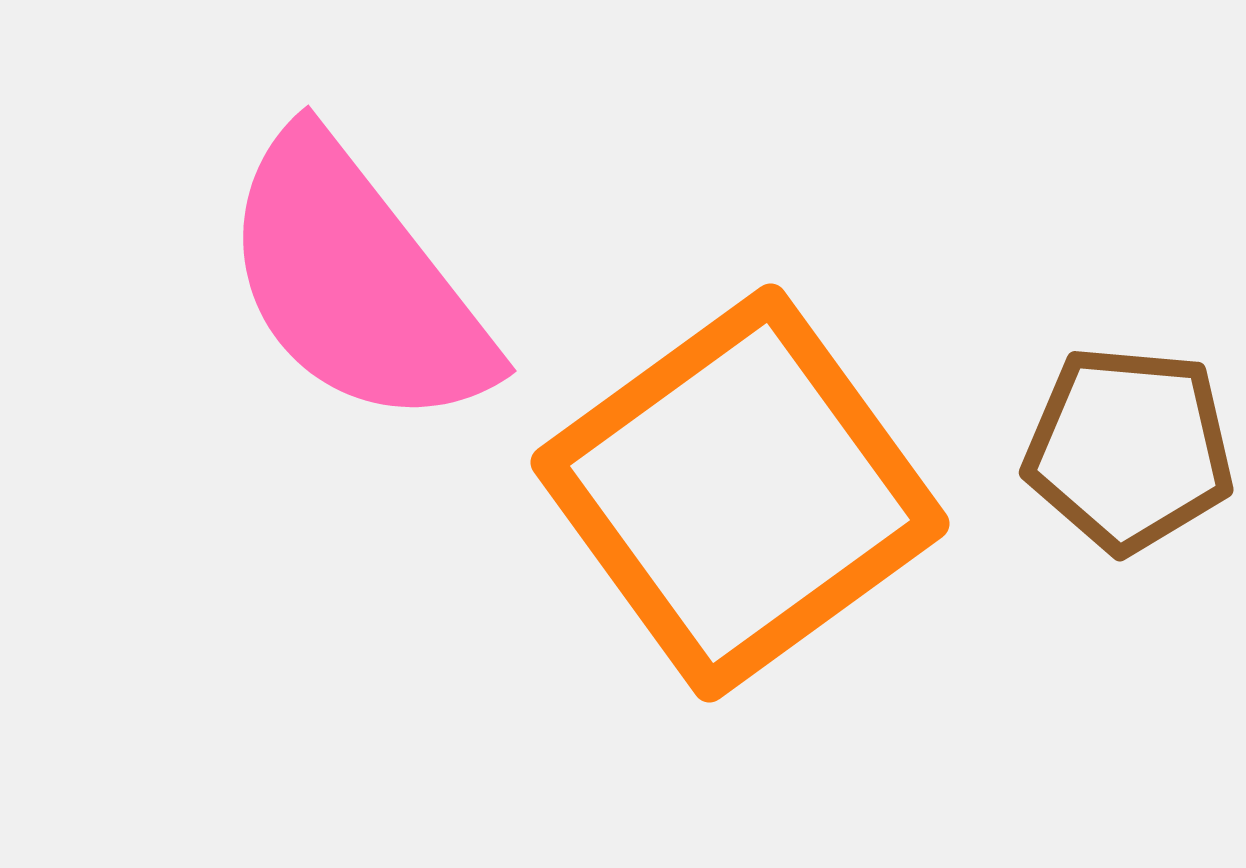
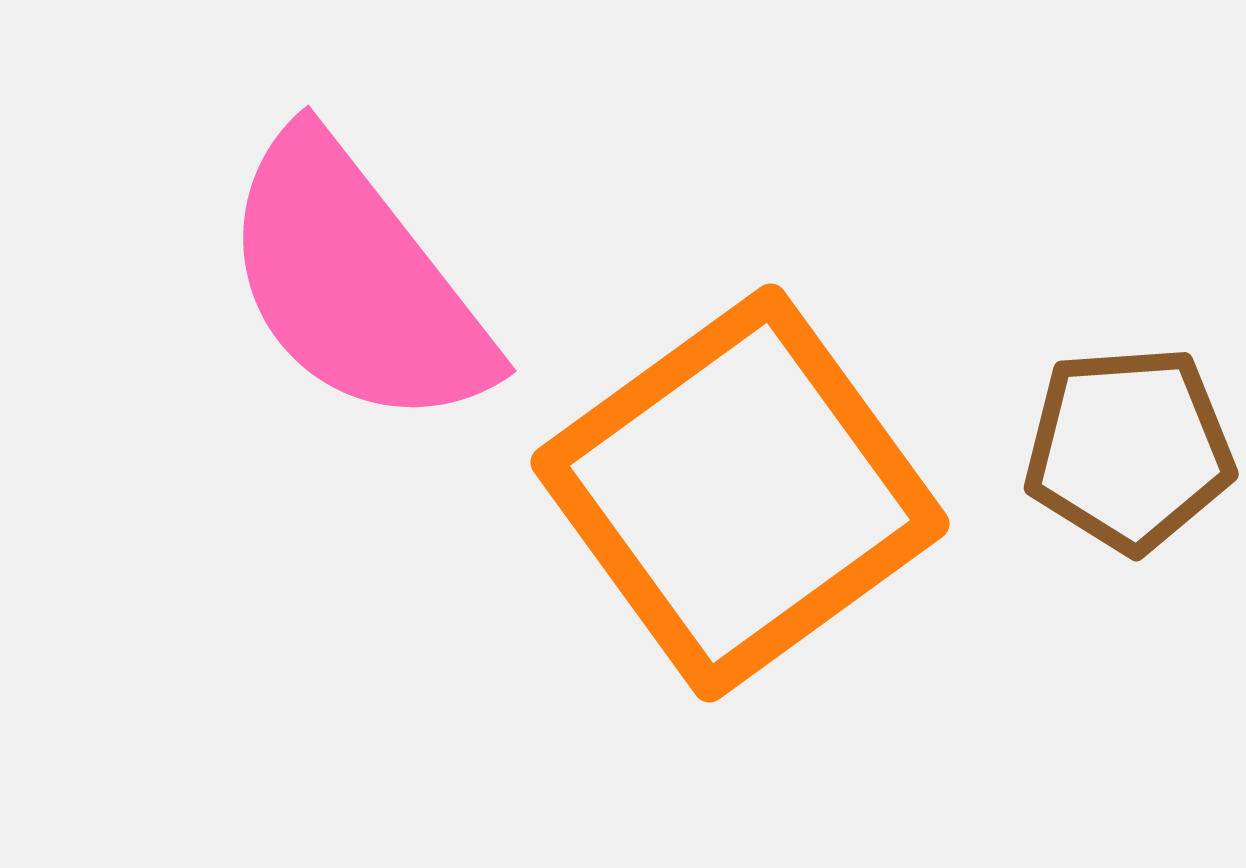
brown pentagon: rotated 9 degrees counterclockwise
